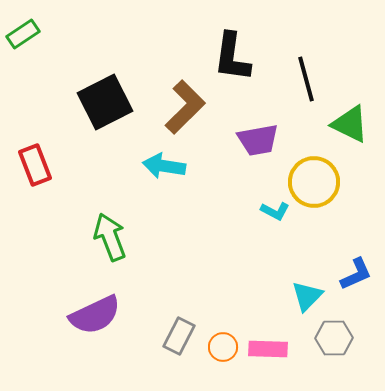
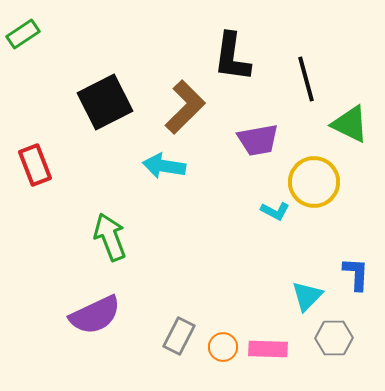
blue L-shape: rotated 63 degrees counterclockwise
